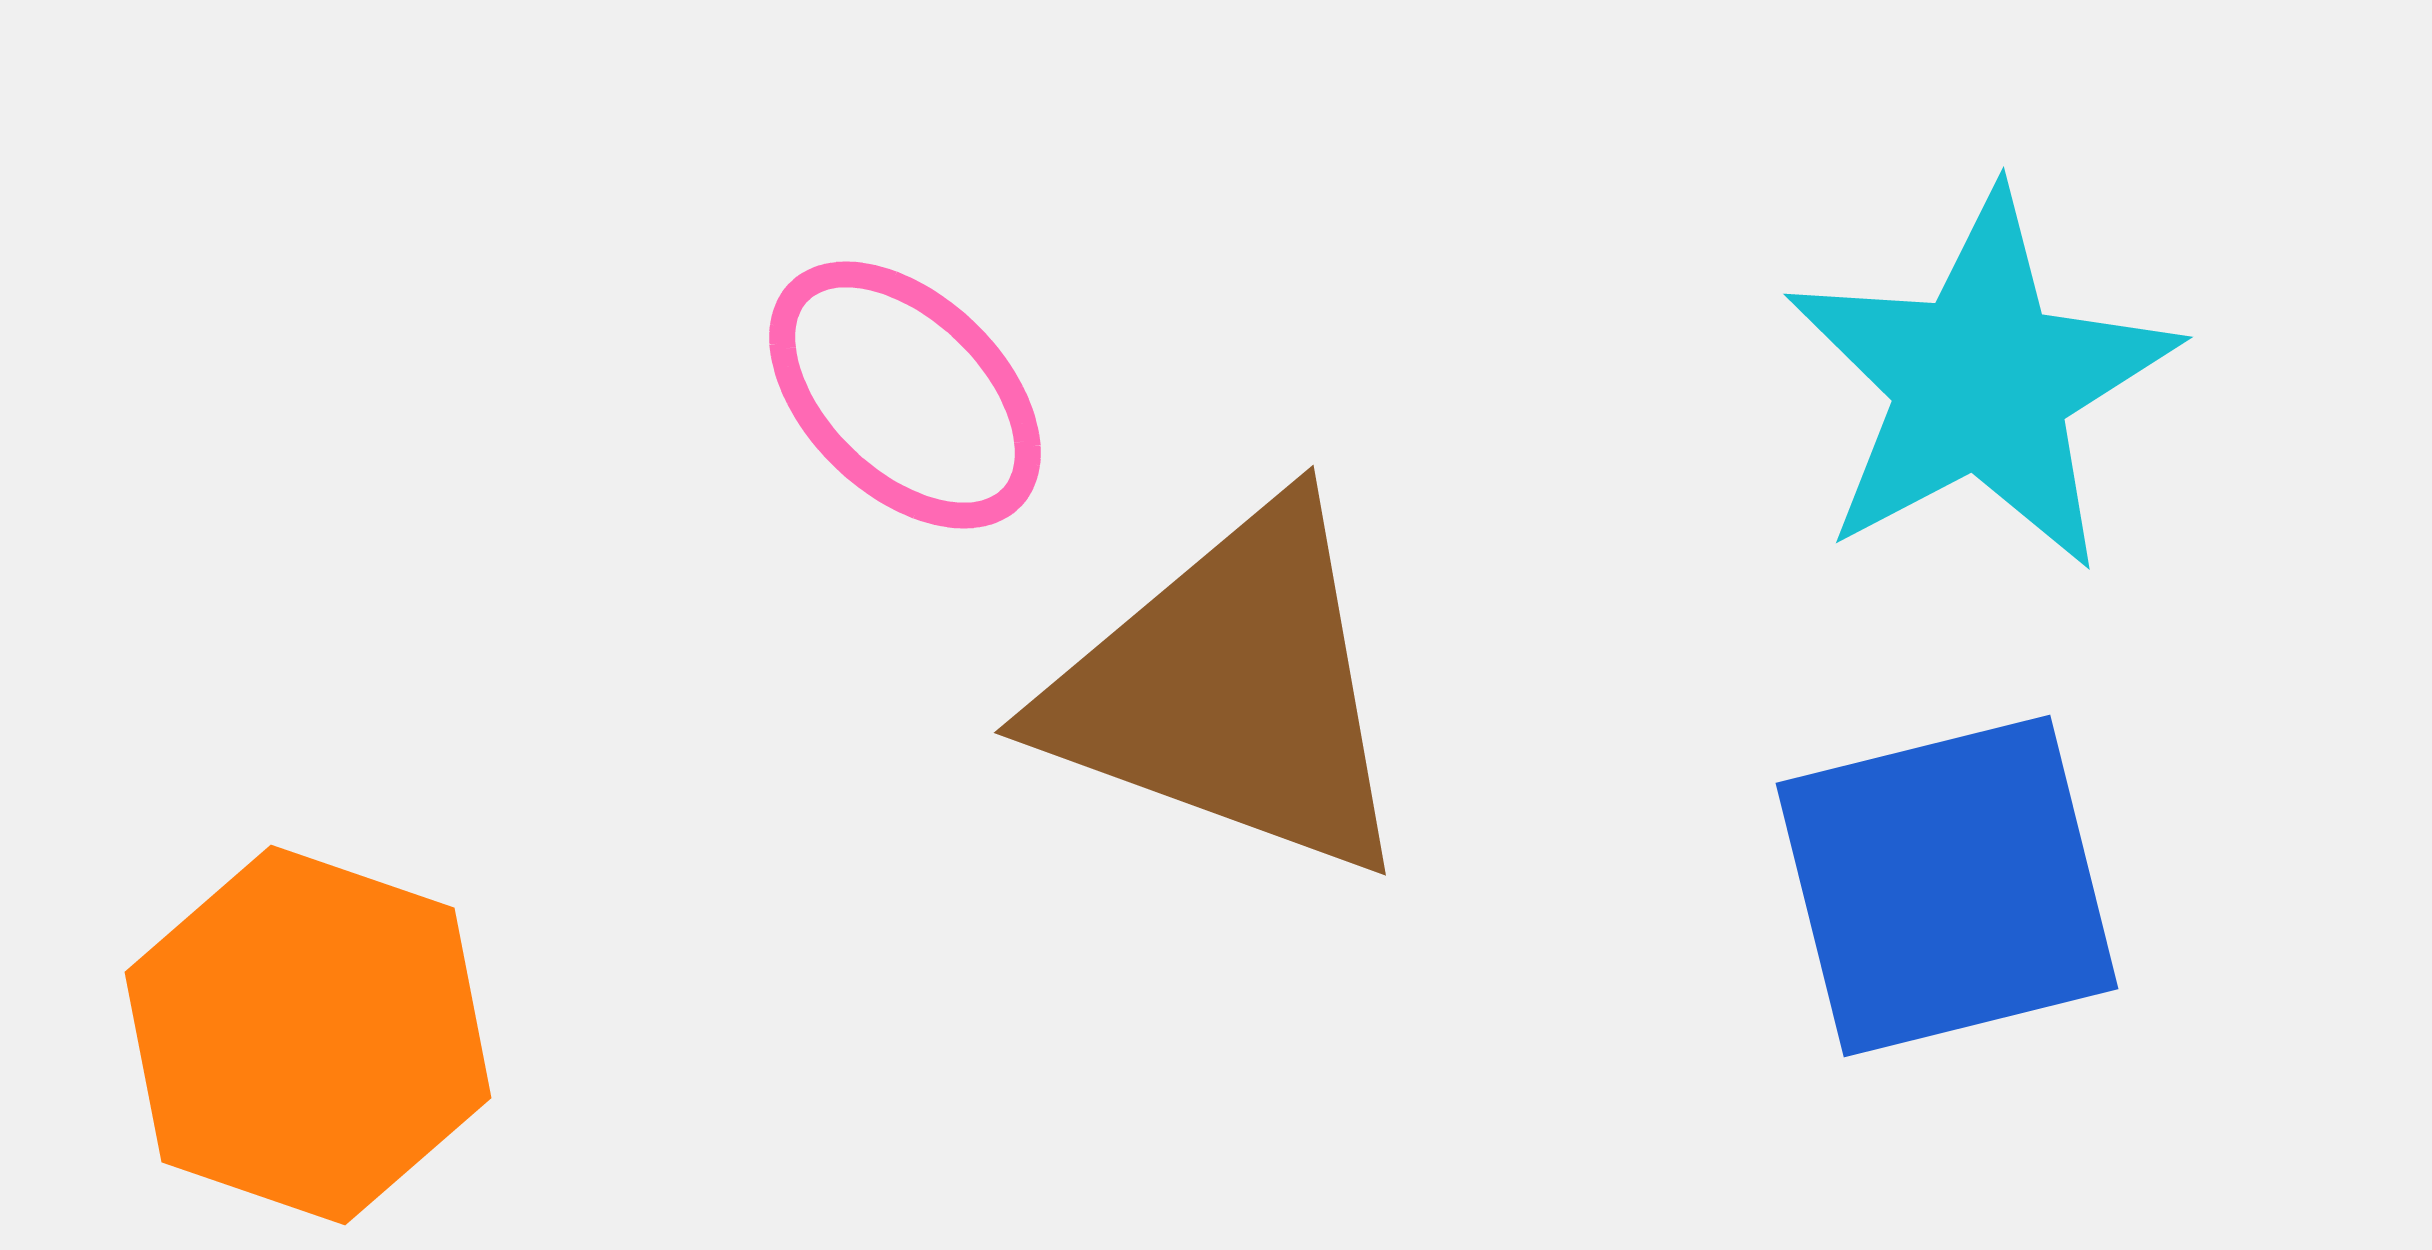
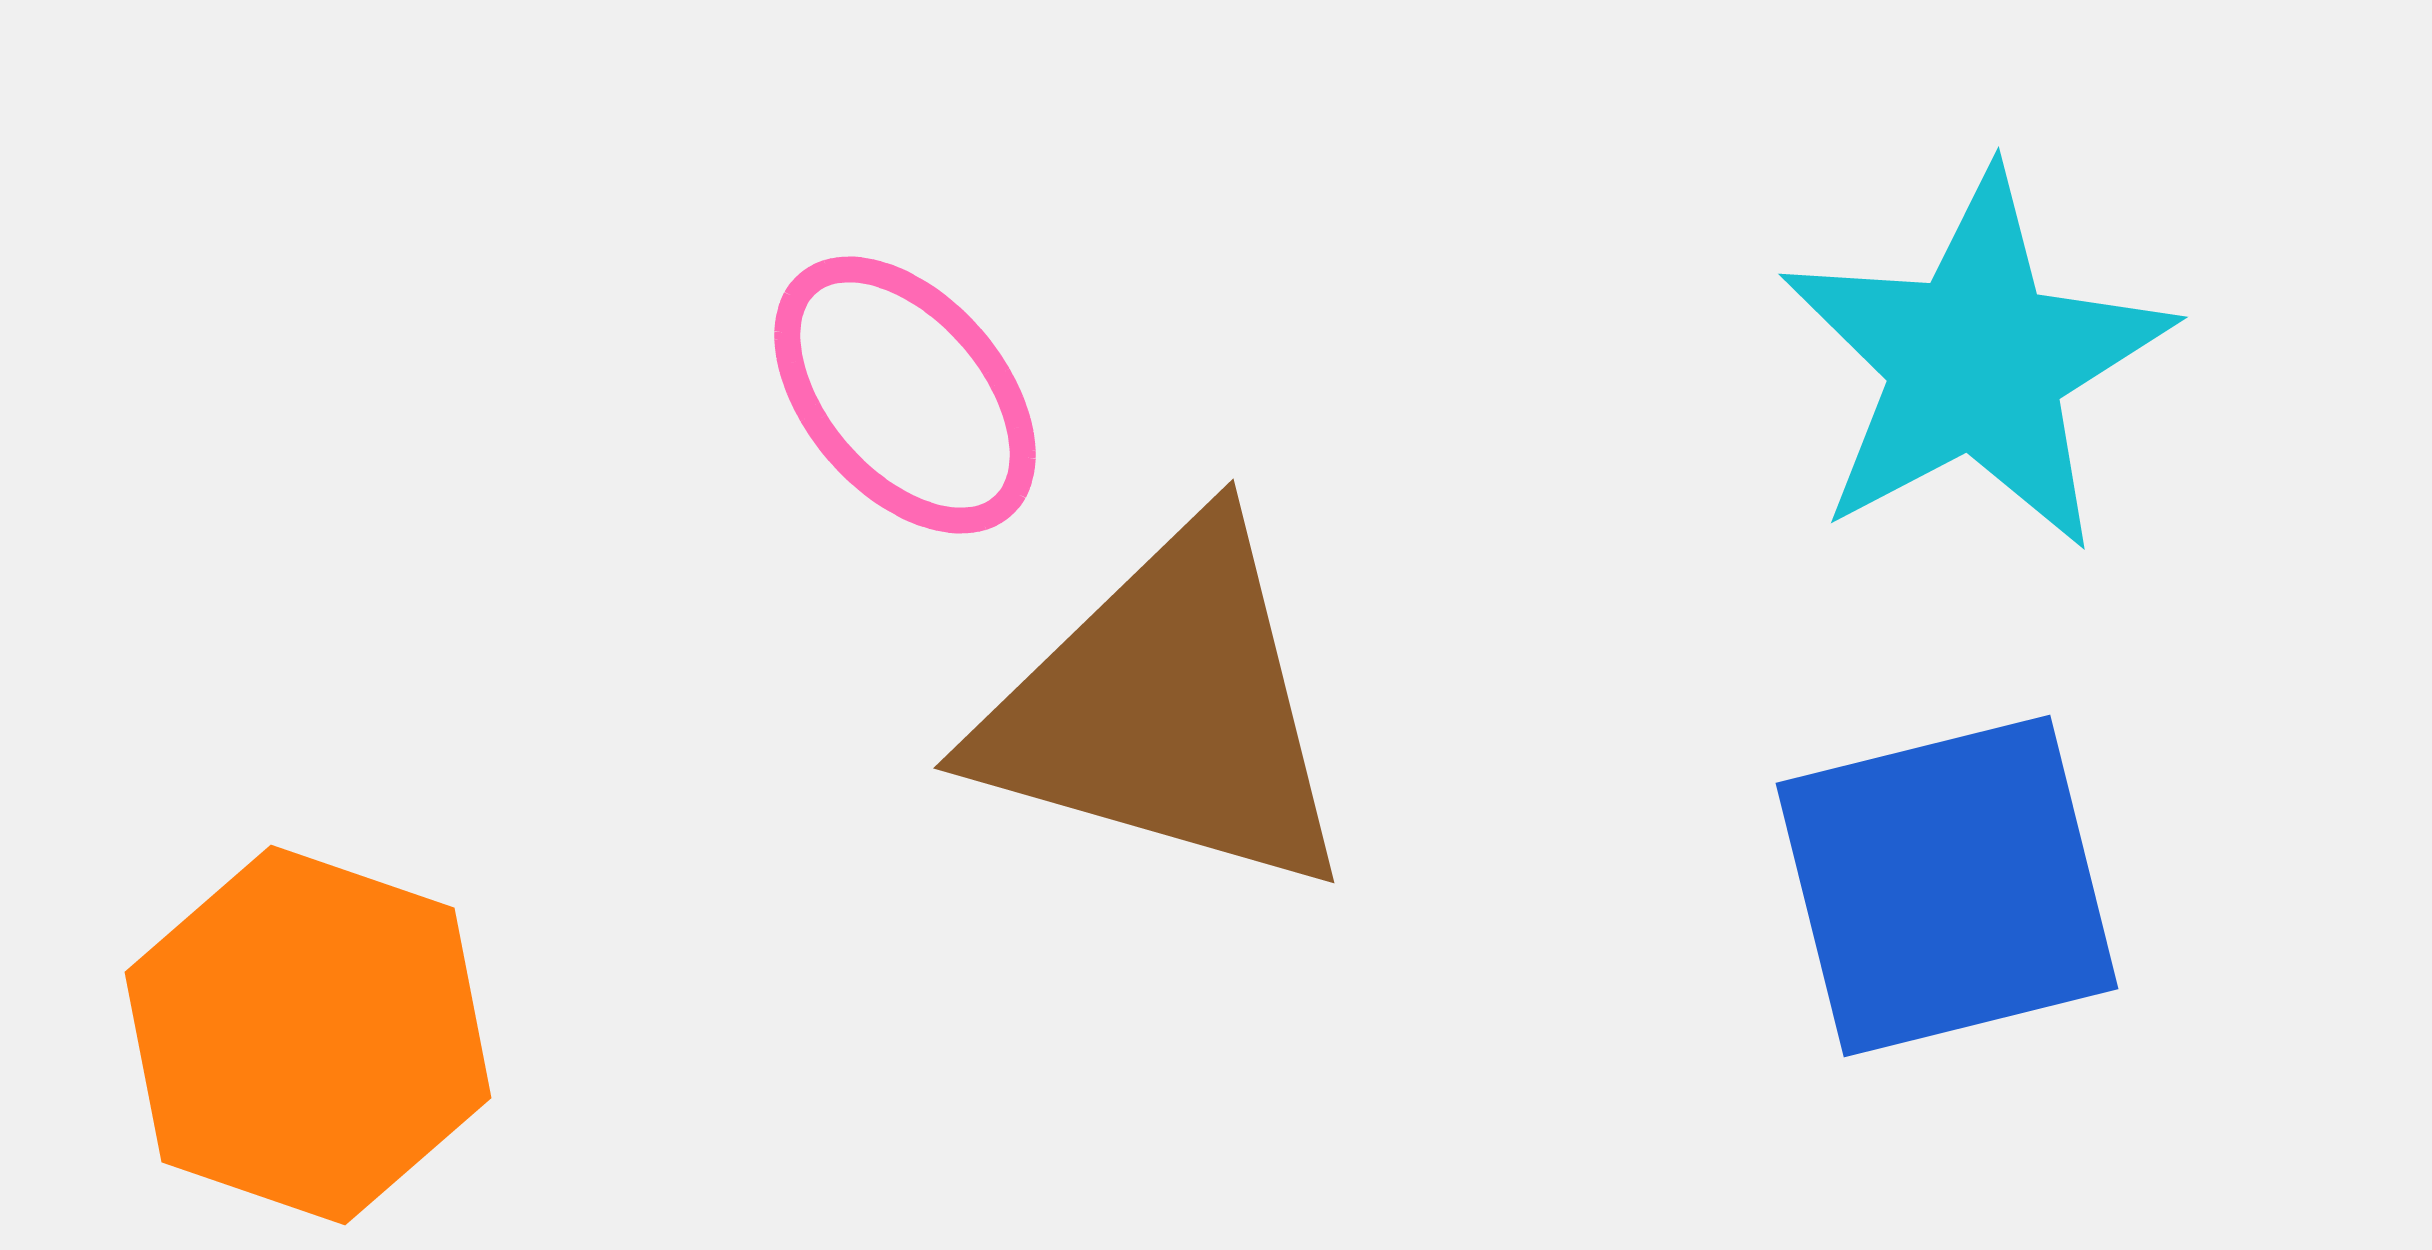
cyan star: moved 5 px left, 20 px up
pink ellipse: rotated 5 degrees clockwise
brown triangle: moved 64 px left, 19 px down; rotated 4 degrees counterclockwise
